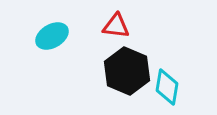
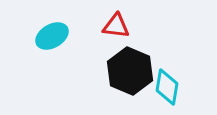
black hexagon: moved 3 px right
